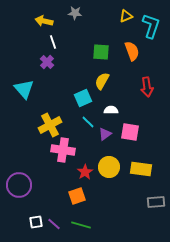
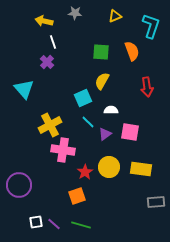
yellow triangle: moved 11 px left
